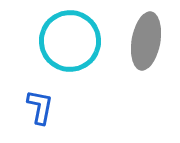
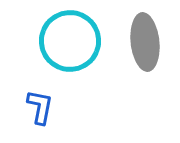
gray ellipse: moved 1 px left, 1 px down; rotated 16 degrees counterclockwise
